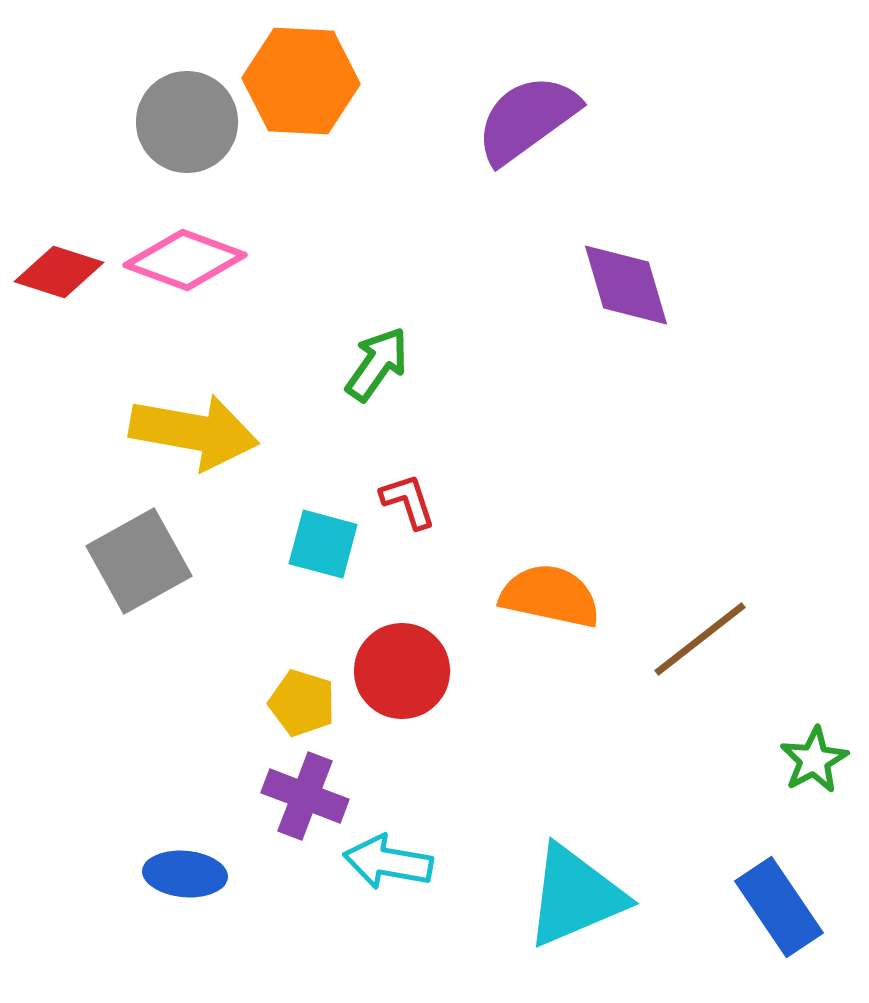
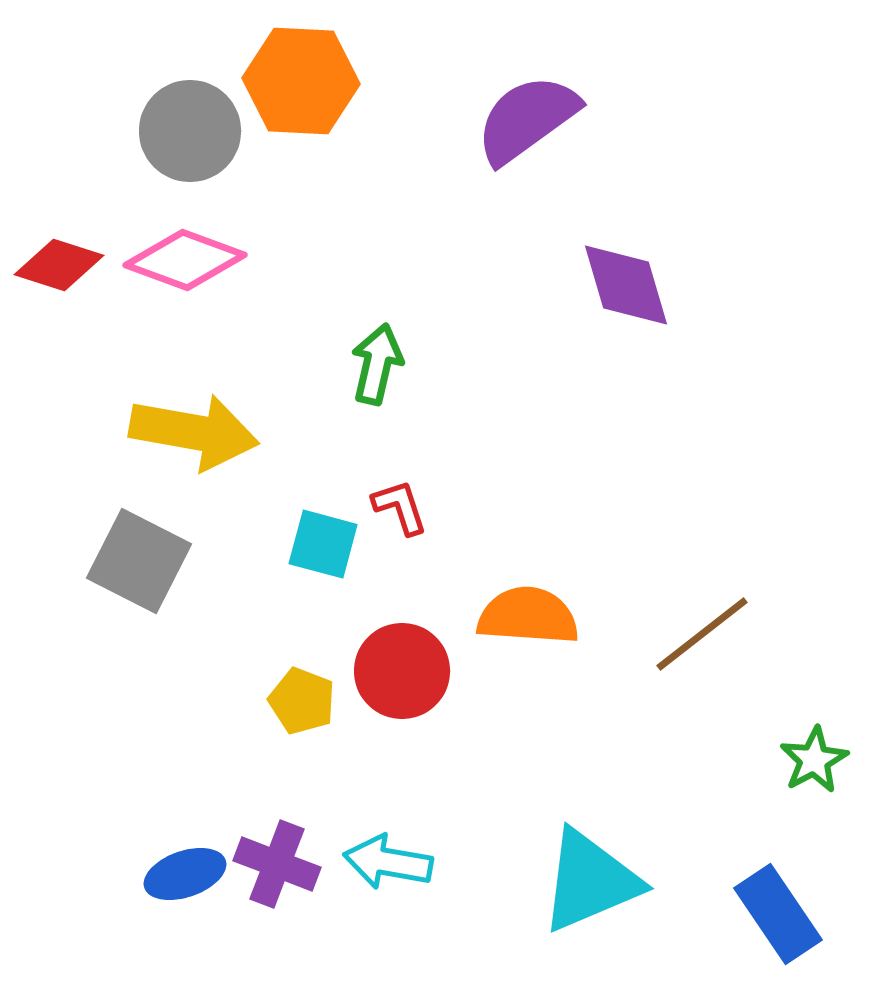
gray circle: moved 3 px right, 9 px down
red diamond: moved 7 px up
green arrow: rotated 22 degrees counterclockwise
red L-shape: moved 8 px left, 6 px down
gray square: rotated 34 degrees counterclockwise
orange semicircle: moved 22 px left, 20 px down; rotated 8 degrees counterclockwise
brown line: moved 2 px right, 5 px up
yellow pentagon: moved 2 px up; rotated 4 degrees clockwise
purple cross: moved 28 px left, 68 px down
blue ellipse: rotated 24 degrees counterclockwise
cyan triangle: moved 15 px right, 15 px up
blue rectangle: moved 1 px left, 7 px down
